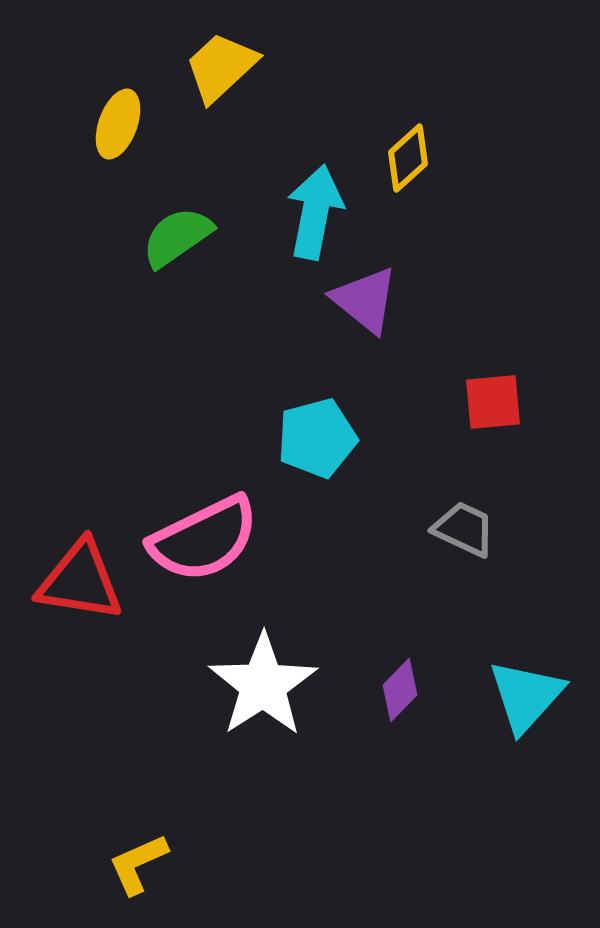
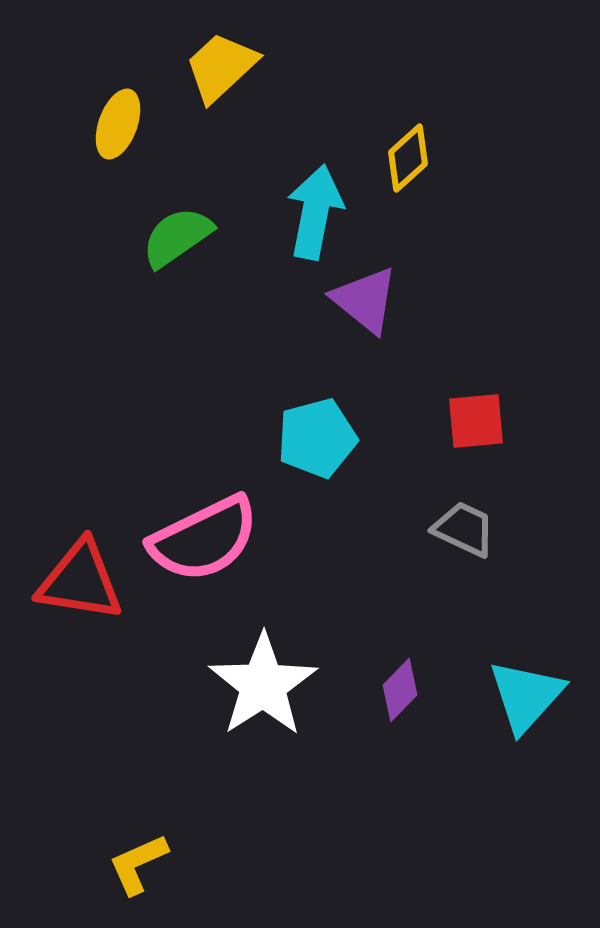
red square: moved 17 px left, 19 px down
